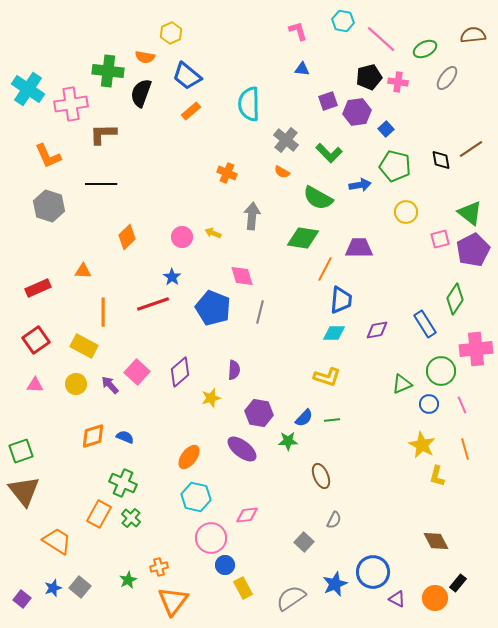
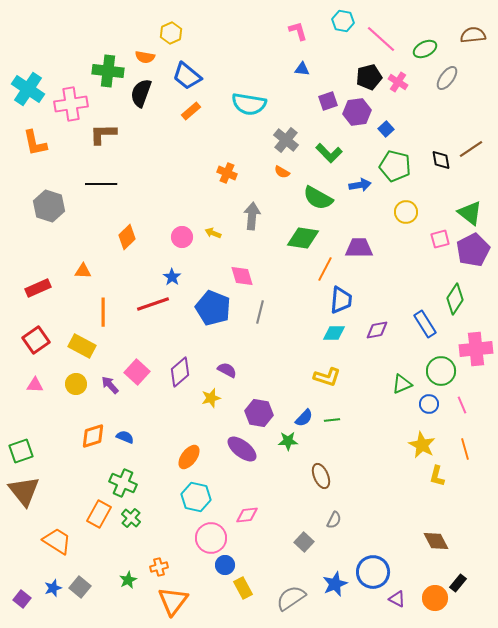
pink cross at (398, 82): rotated 24 degrees clockwise
cyan semicircle at (249, 104): rotated 80 degrees counterclockwise
orange L-shape at (48, 156): moved 13 px left, 13 px up; rotated 12 degrees clockwise
yellow rectangle at (84, 346): moved 2 px left
purple semicircle at (234, 370): moved 7 px left; rotated 66 degrees counterclockwise
